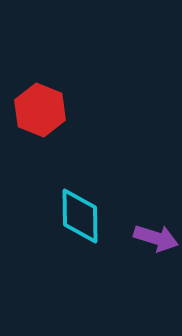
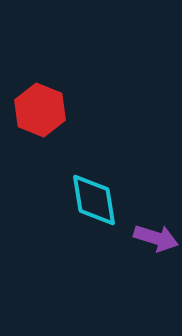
cyan diamond: moved 14 px right, 16 px up; rotated 8 degrees counterclockwise
